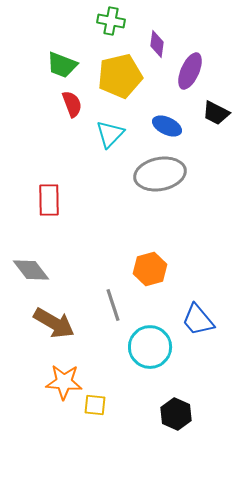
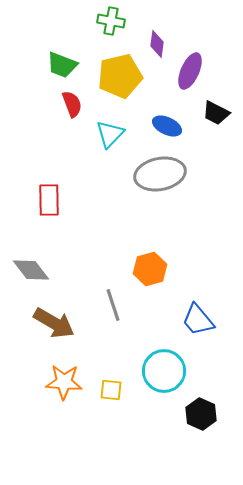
cyan circle: moved 14 px right, 24 px down
yellow square: moved 16 px right, 15 px up
black hexagon: moved 25 px right
